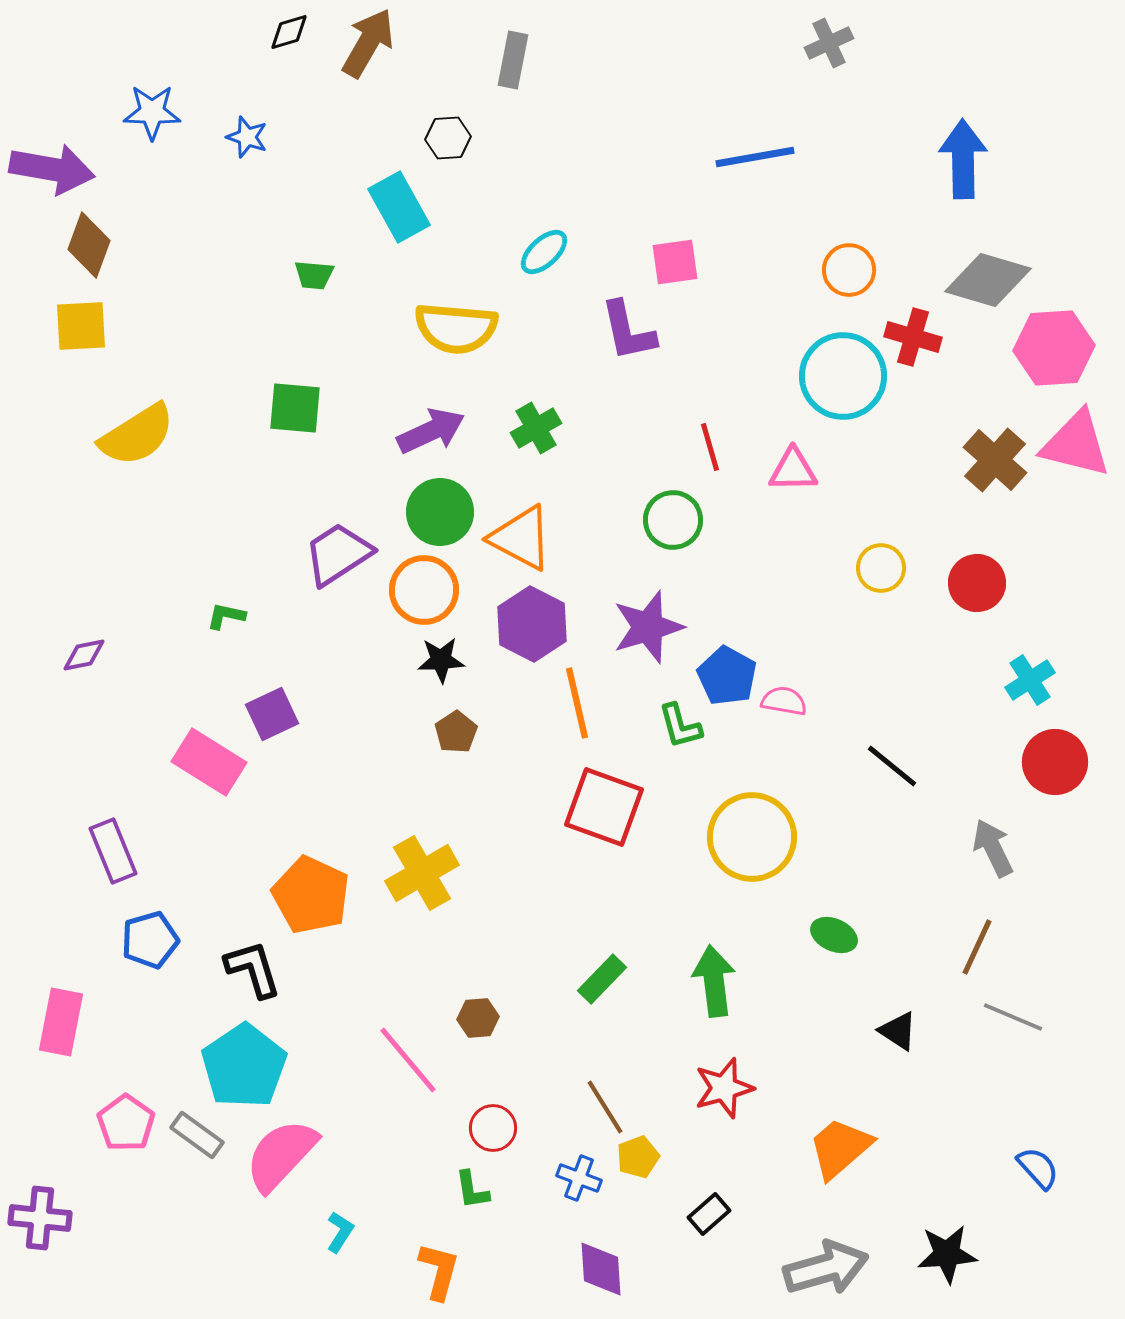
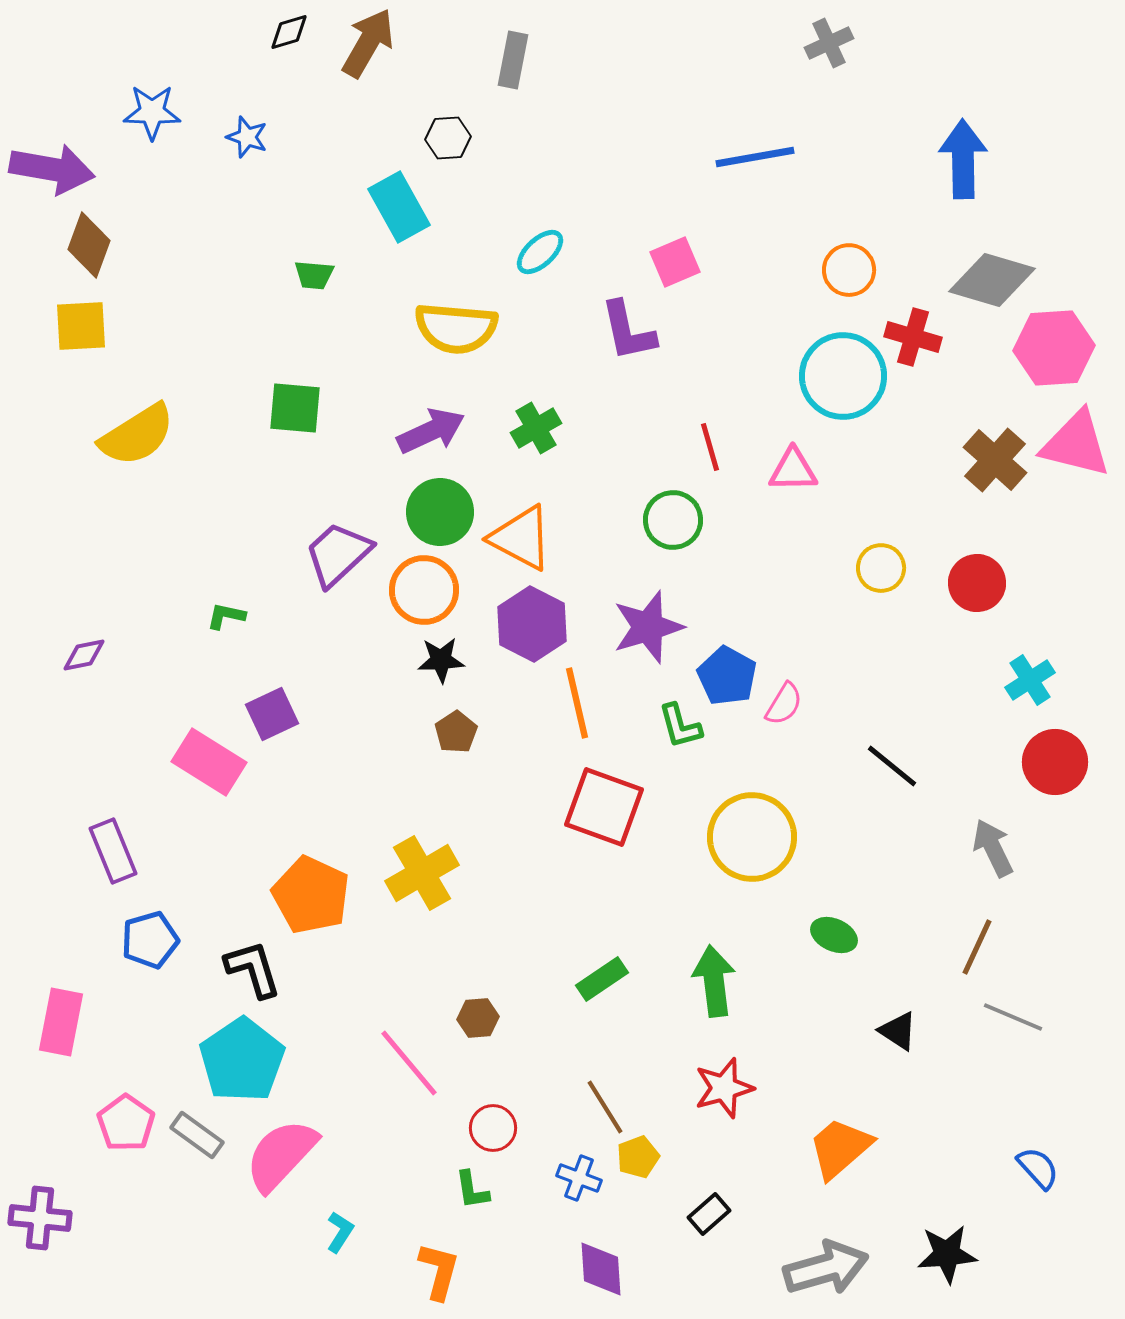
cyan ellipse at (544, 252): moved 4 px left
pink square at (675, 262): rotated 15 degrees counterclockwise
gray diamond at (988, 280): moved 4 px right
purple trapezoid at (338, 554): rotated 10 degrees counterclockwise
pink semicircle at (784, 701): moved 3 px down; rotated 111 degrees clockwise
green rectangle at (602, 979): rotated 12 degrees clockwise
pink line at (408, 1060): moved 1 px right, 3 px down
cyan pentagon at (244, 1066): moved 2 px left, 6 px up
